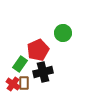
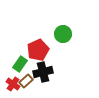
green circle: moved 1 px down
brown rectangle: moved 2 px right, 2 px up; rotated 48 degrees clockwise
